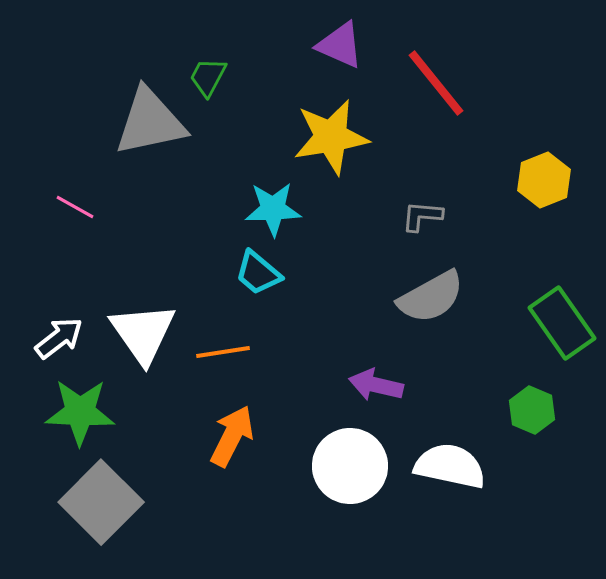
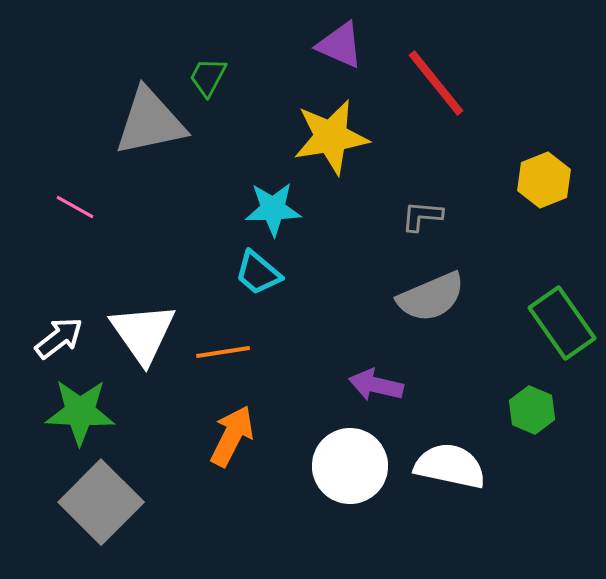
gray semicircle: rotated 6 degrees clockwise
